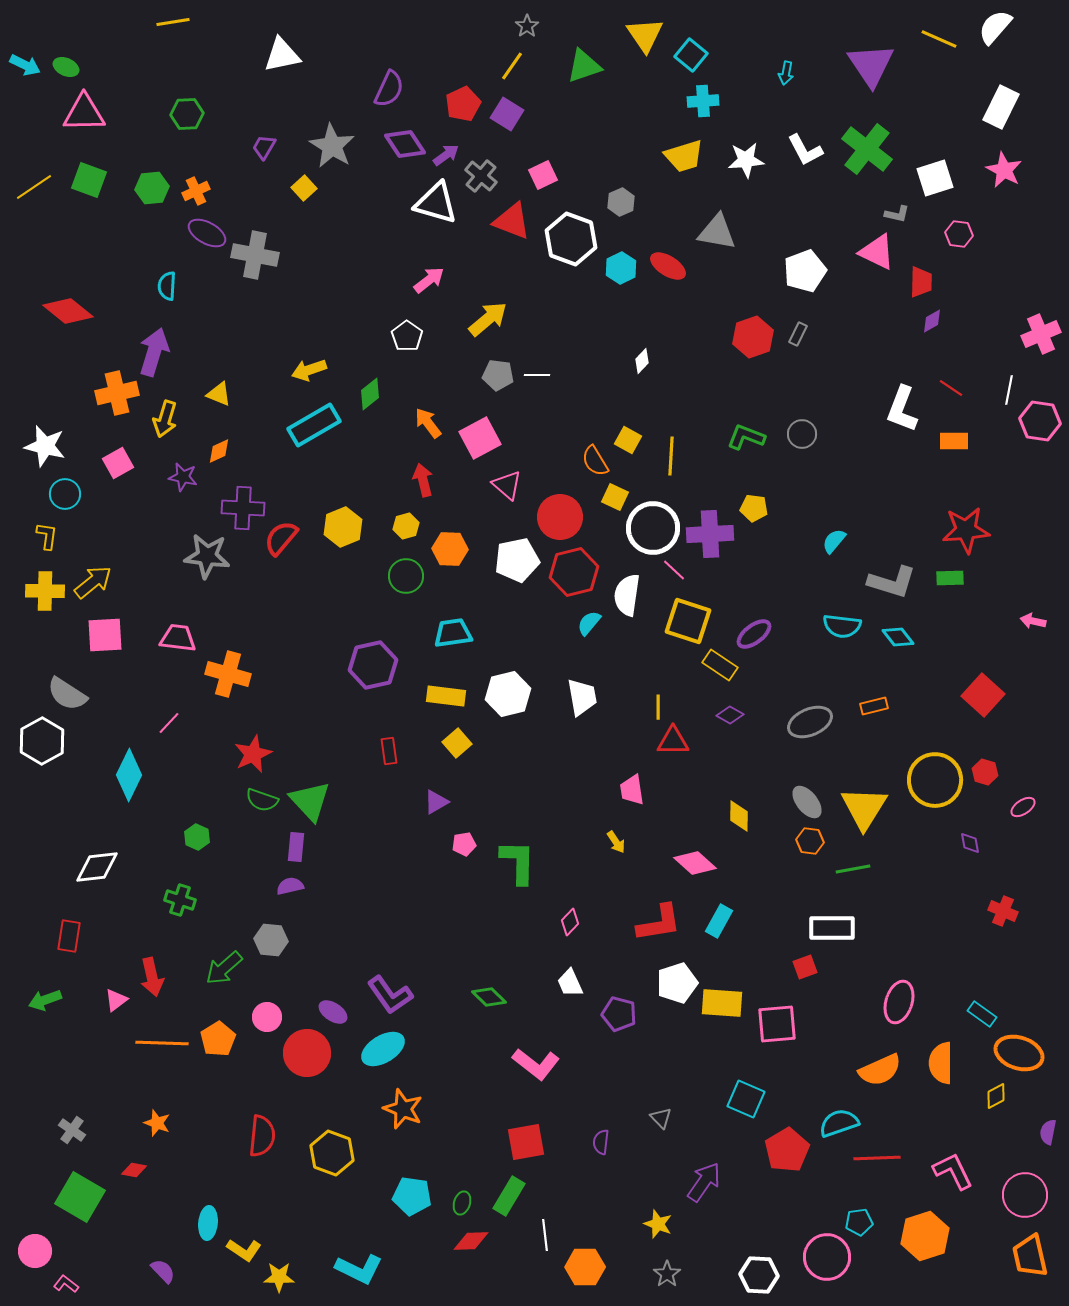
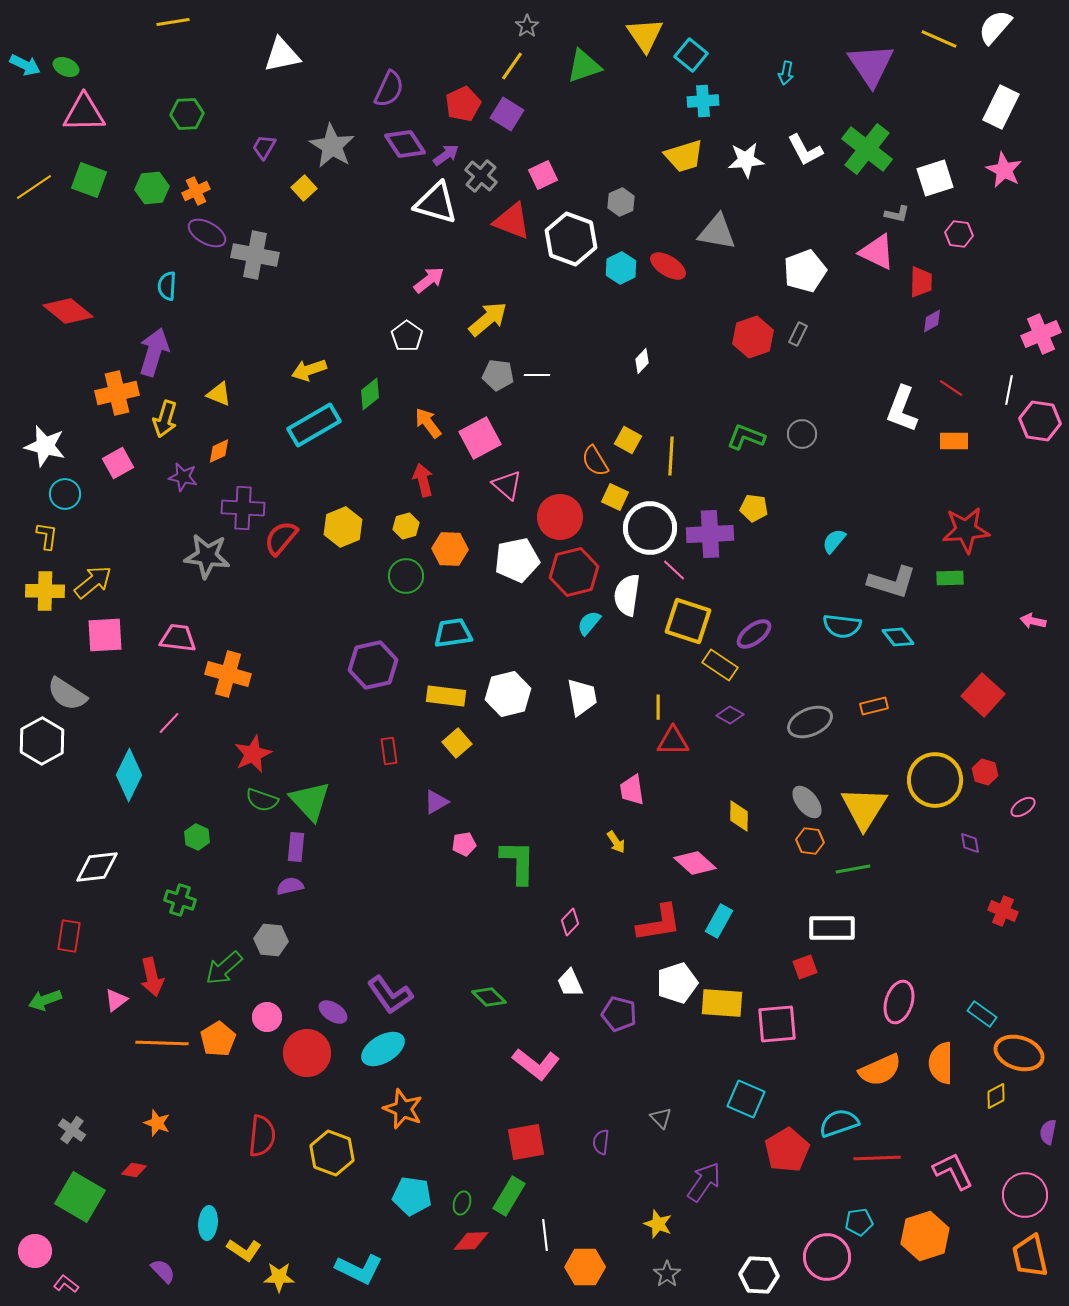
white circle at (653, 528): moved 3 px left
